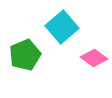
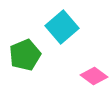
pink diamond: moved 18 px down
